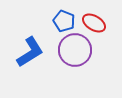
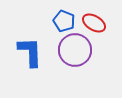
blue L-shape: rotated 60 degrees counterclockwise
